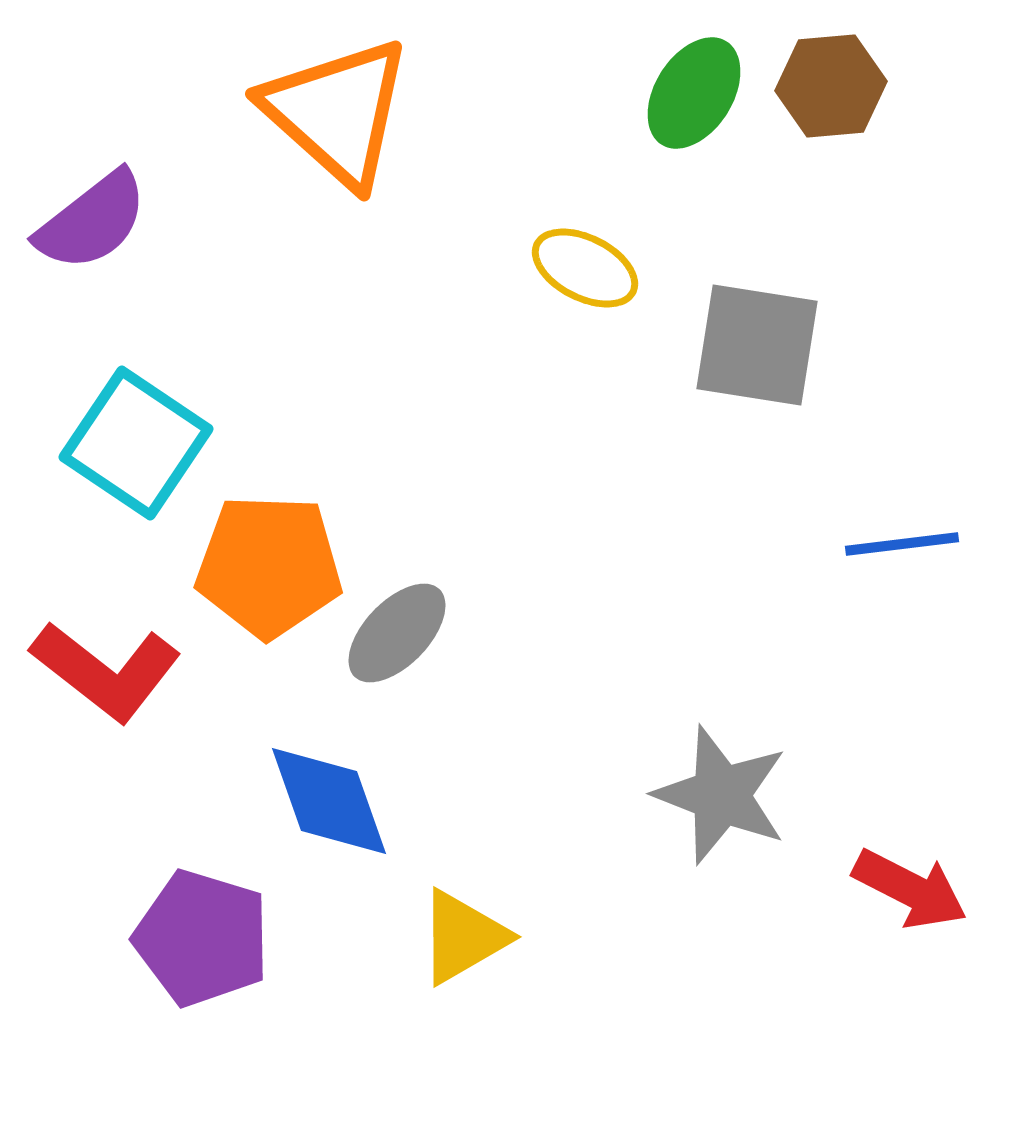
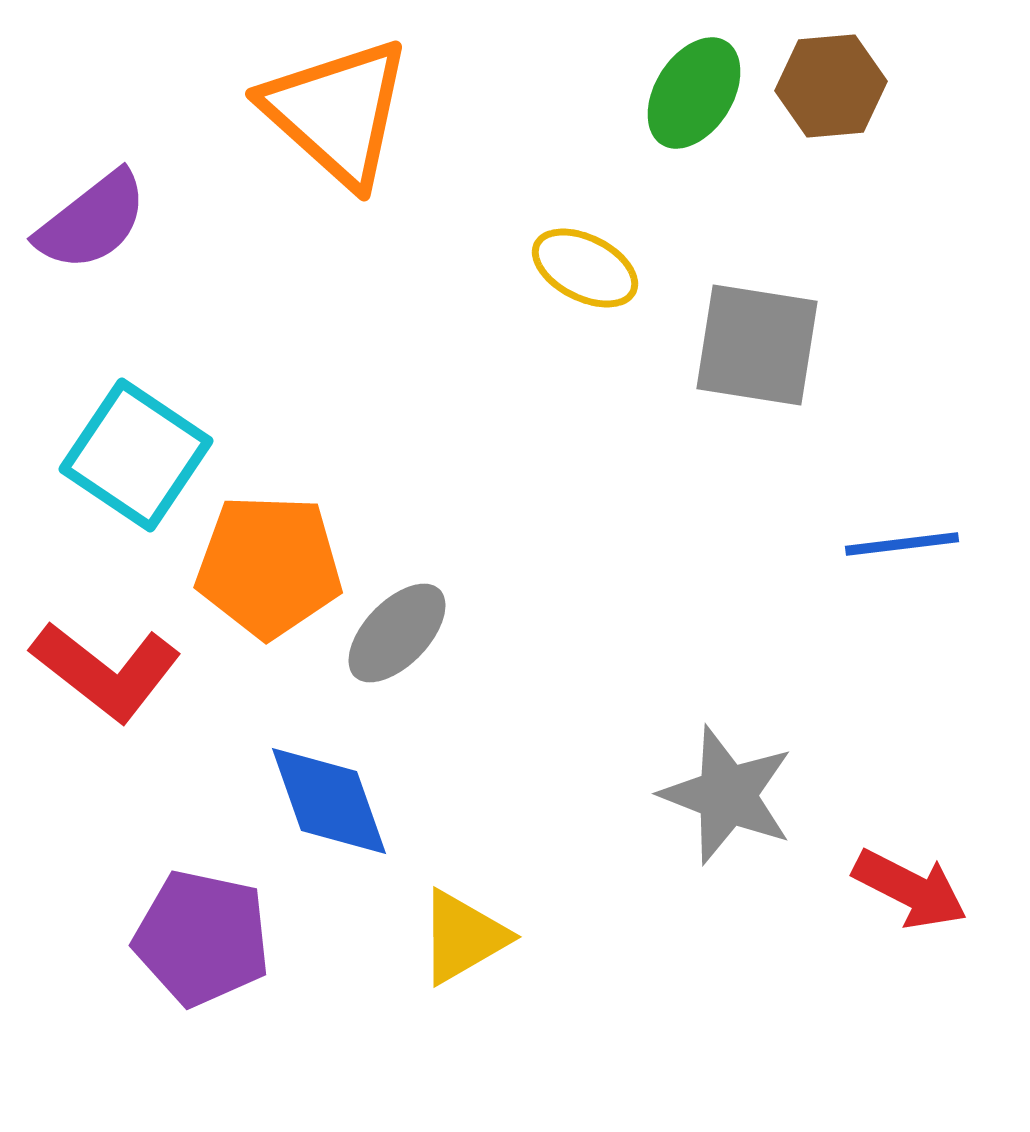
cyan square: moved 12 px down
gray star: moved 6 px right
purple pentagon: rotated 5 degrees counterclockwise
